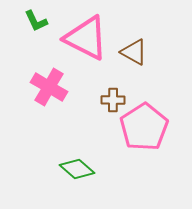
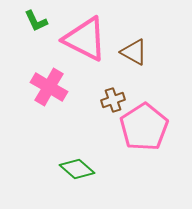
pink triangle: moved 1 px left, 1 px down
brown cross: rotated 20 degrees counterclockwise
